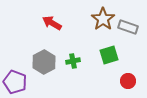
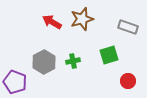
brown star: moved 21 px left; rotated 20 degrees clockwise
red arrow: moved 1 px up
